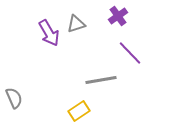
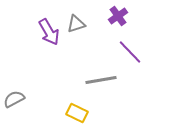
purple arrow: moved 1 px up
purple line: moved 1 px up
gray semicircle: moved 1 px down; rotated 95 degrees counterclockwise
yellow rectangle: moved 2 px left, 2 px down; rotated 60 degrees clockwise
